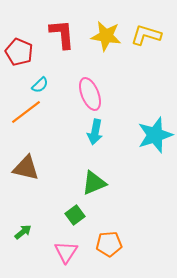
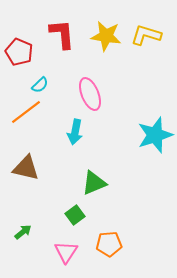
cyan arrow: moved 20 px left
